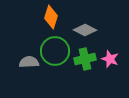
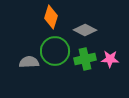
pink star: rotated 18 degrees counterclockwise
